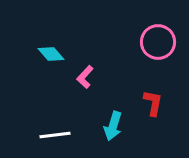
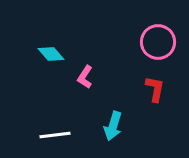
pink L-shape: rotated 10 degrees counterclockwise
red L-shape: moved 2 px right, 14 px up
